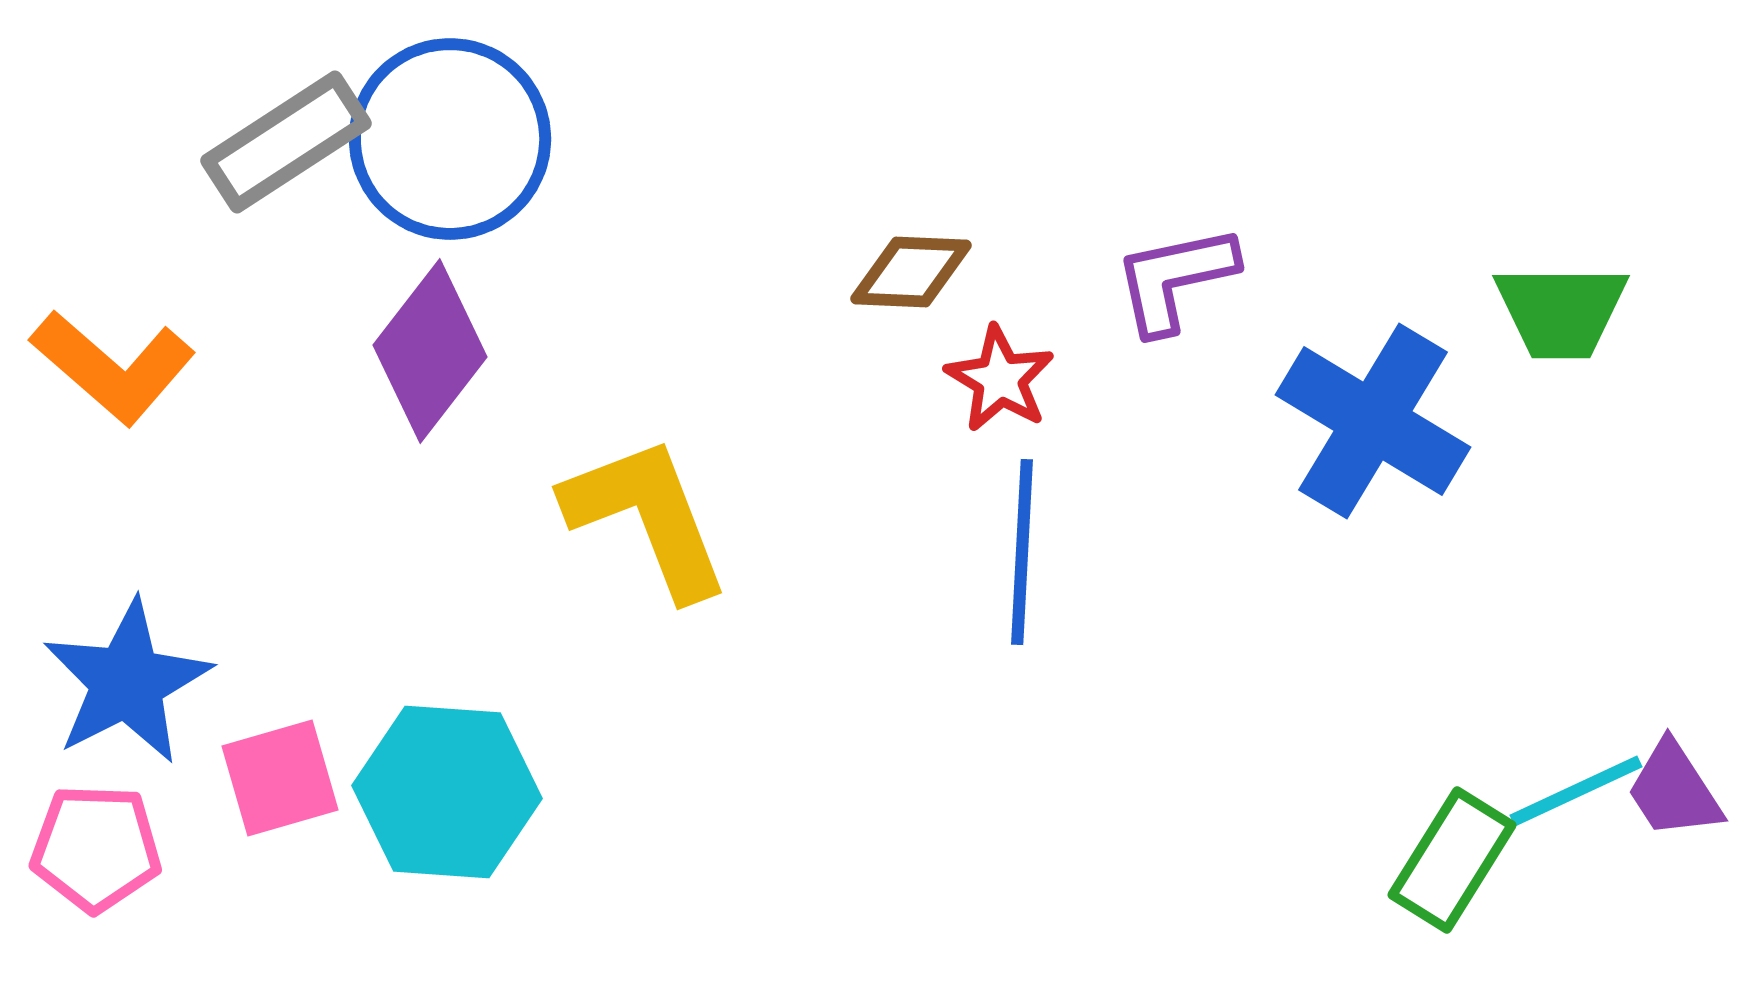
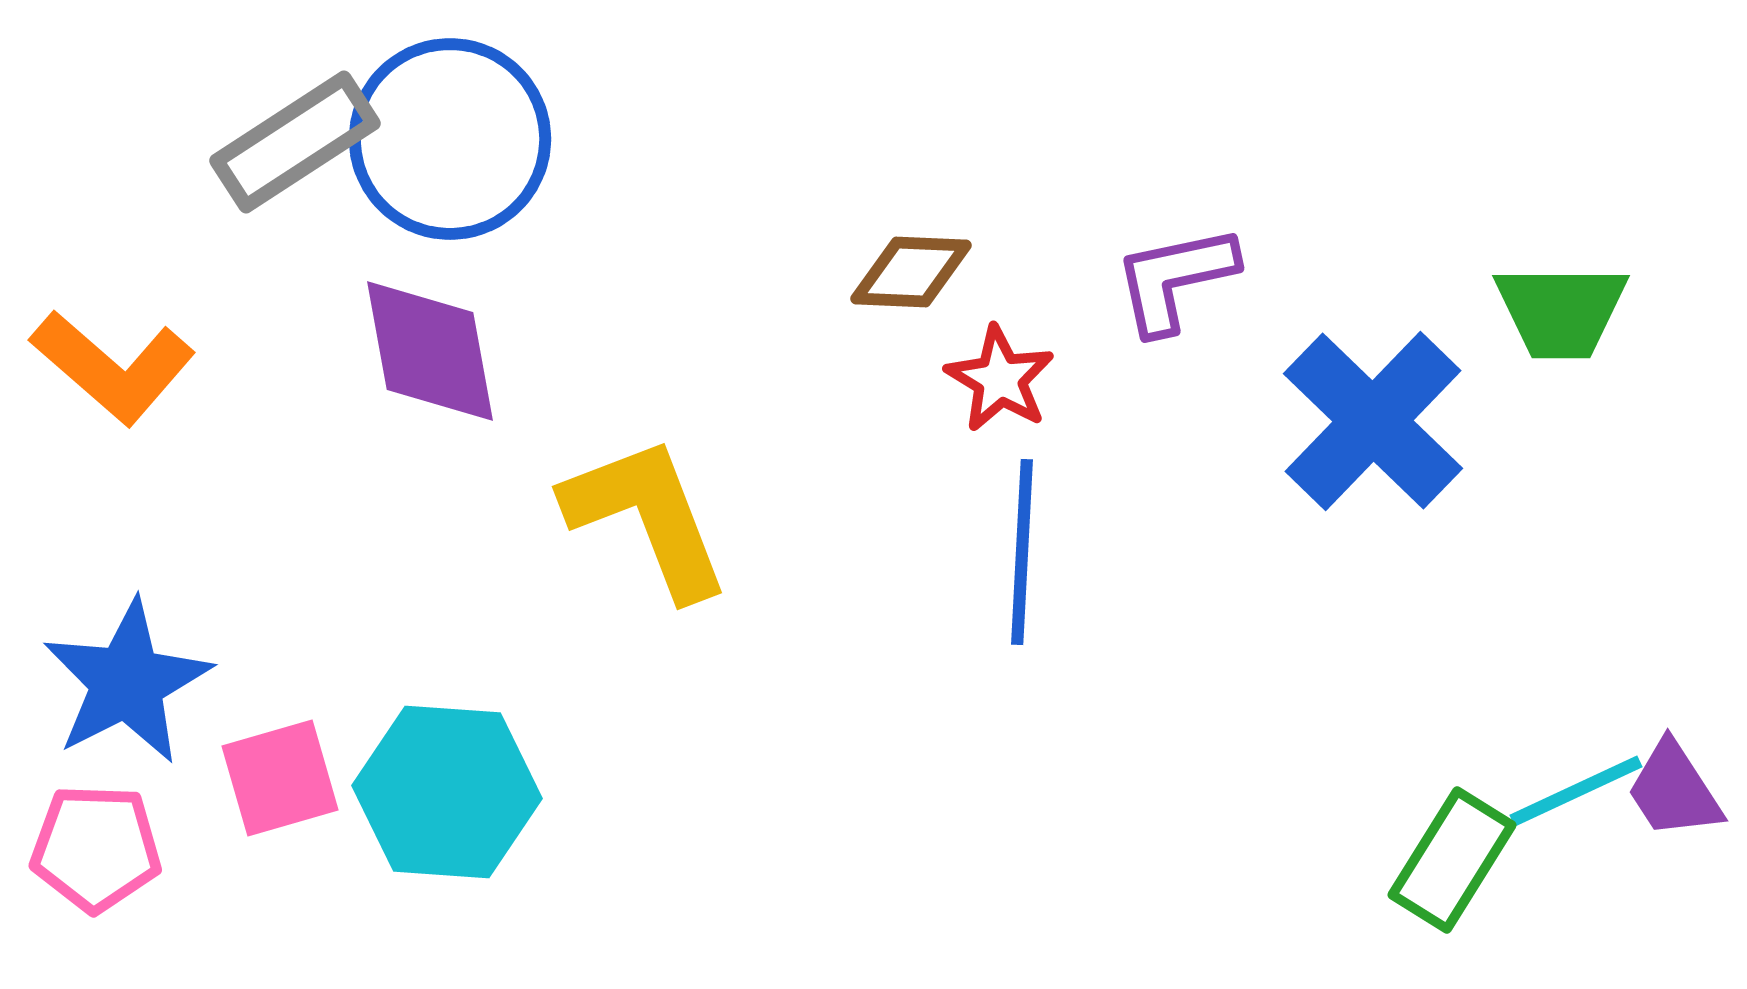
gray rectangle: moved 9 px right
purple diamond: rotated 48 degrees counterclockwise
blue cross: rotated 13 degrees clockwise
